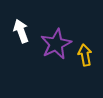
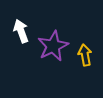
purple star: moved 3 px left, 2 px down
